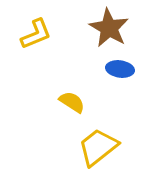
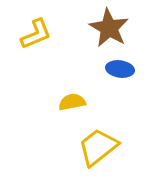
yellow semicircle: rotated 44 degrees counterclockwise
